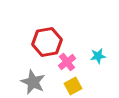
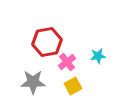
gray star: rotated 25 degrees counterclockwise
